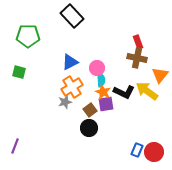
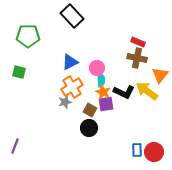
red rectangle: rotated 48 degrees counterclockwise
brown square: rotated 24 degrees counterclockwise
blue rectangle: rotated 24 degrees counterclockwise
